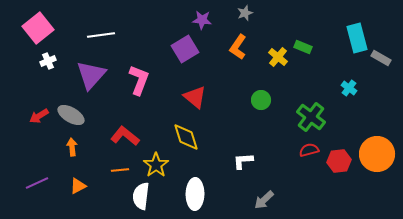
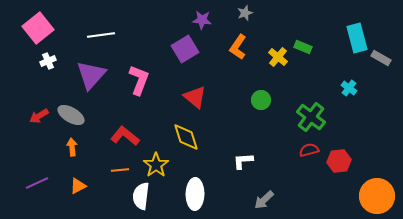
orange circle: moved 42 px down
